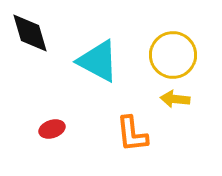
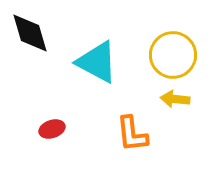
cyan triangle: moved 1 px left, 1 px down
